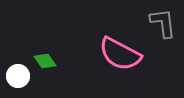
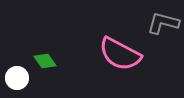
gray L-shape: rotated 68 degrees counterclockwise
white circle: moved 1 px left, 2 px down
